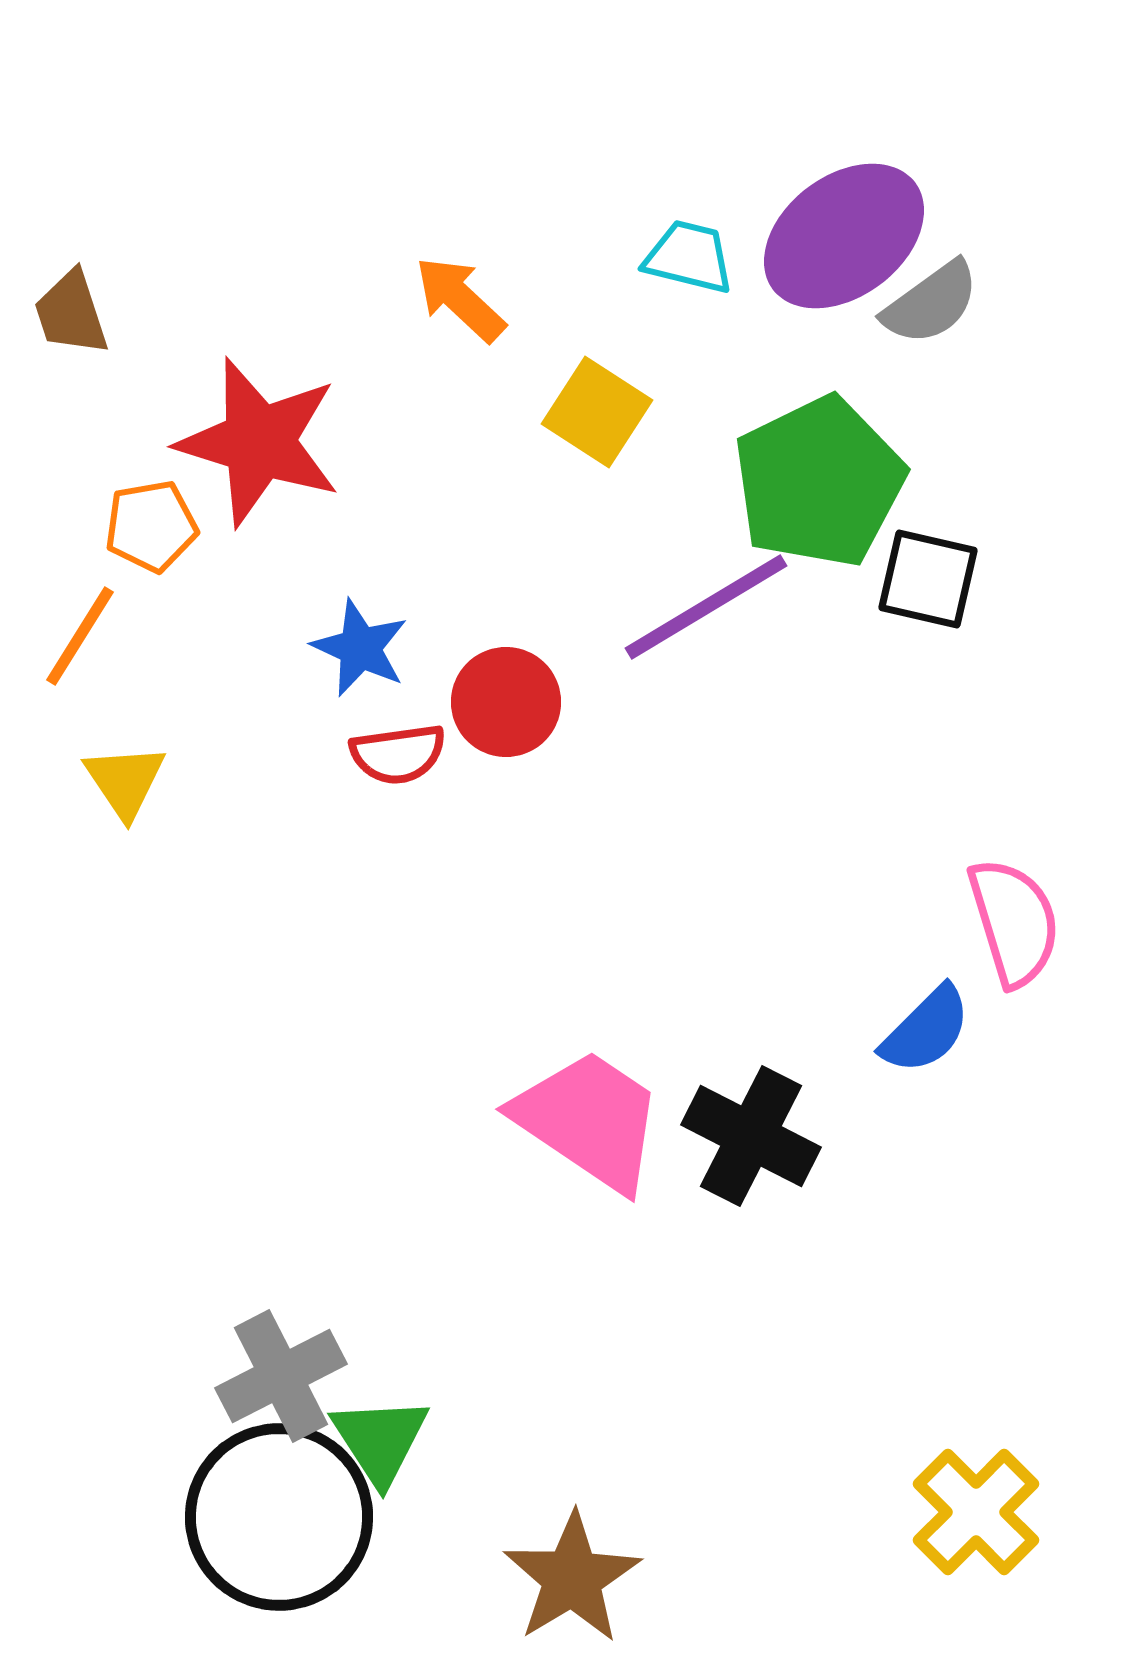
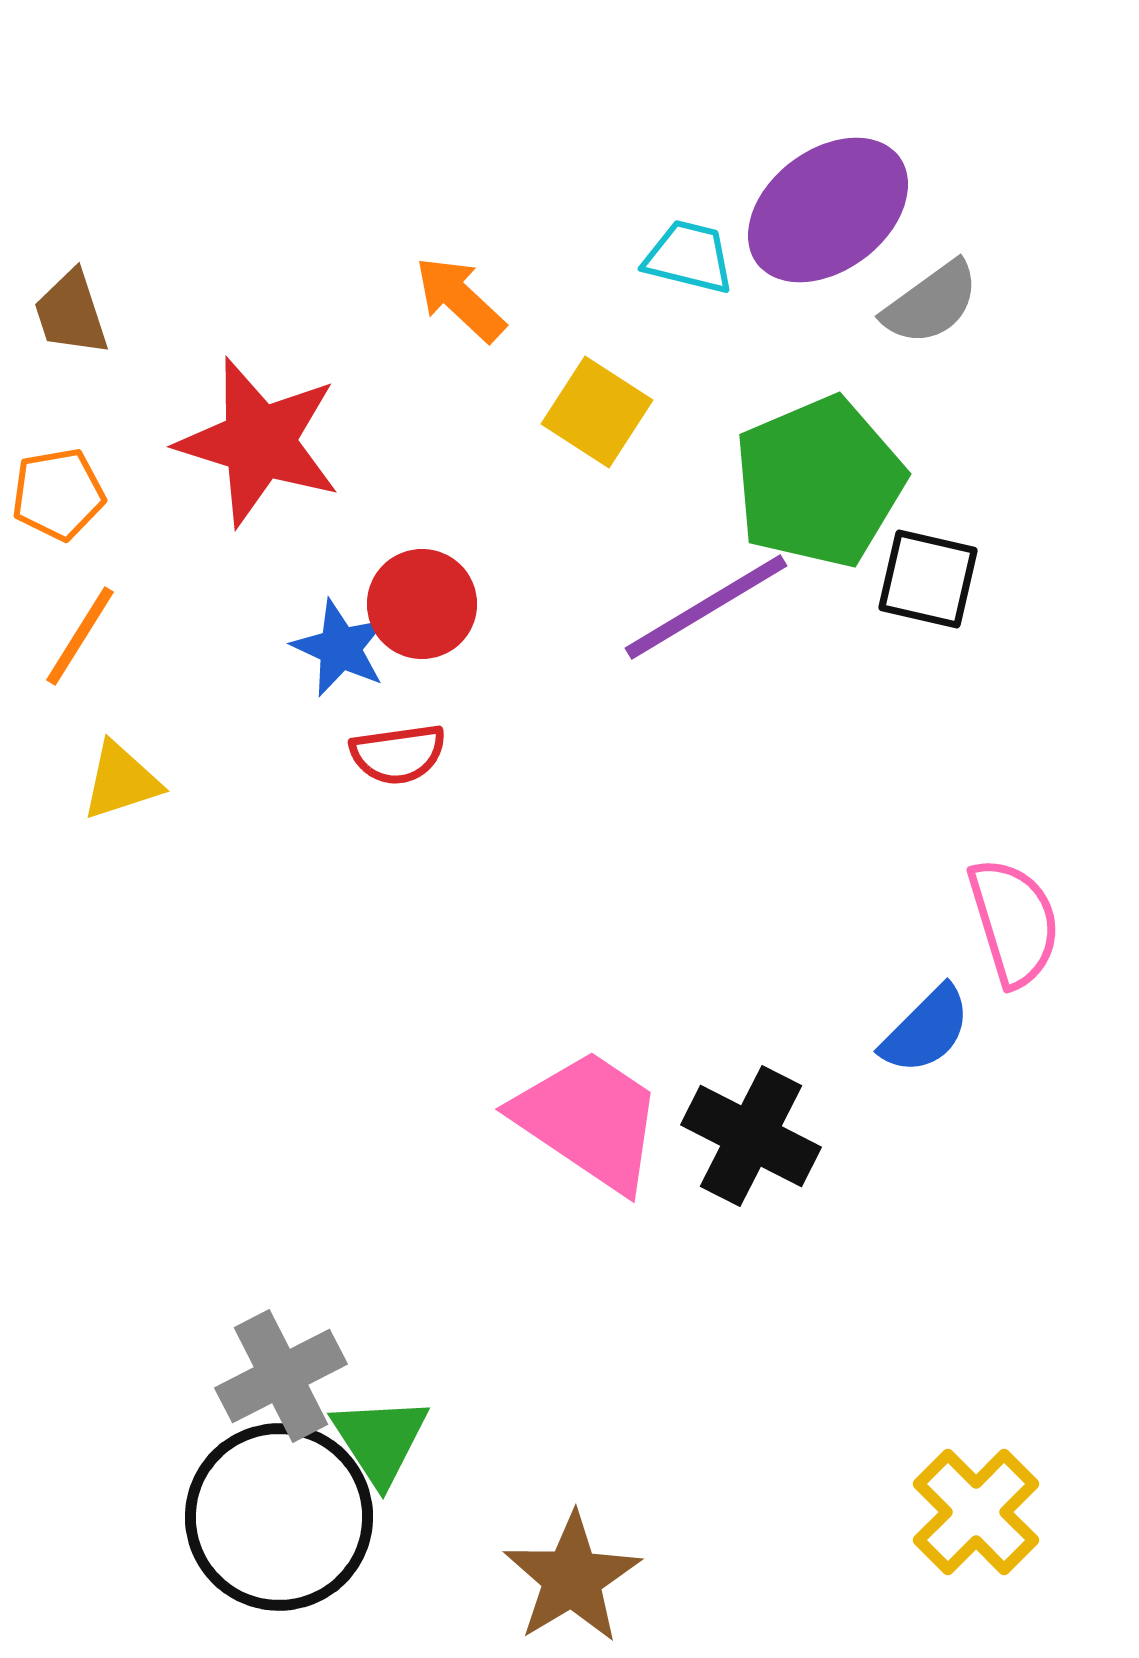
purple ellipse: moved 16 px left, 26 px up
green pentagon: rotated 3 degrees clockwise
orange pentagon: moved 93 px left, 32 px up
blue star: moved 20 px left
red circle: moved 84 px left, 98 px up
yellow triangle: moved 4 px left; rotated 46 degrees clockwise
